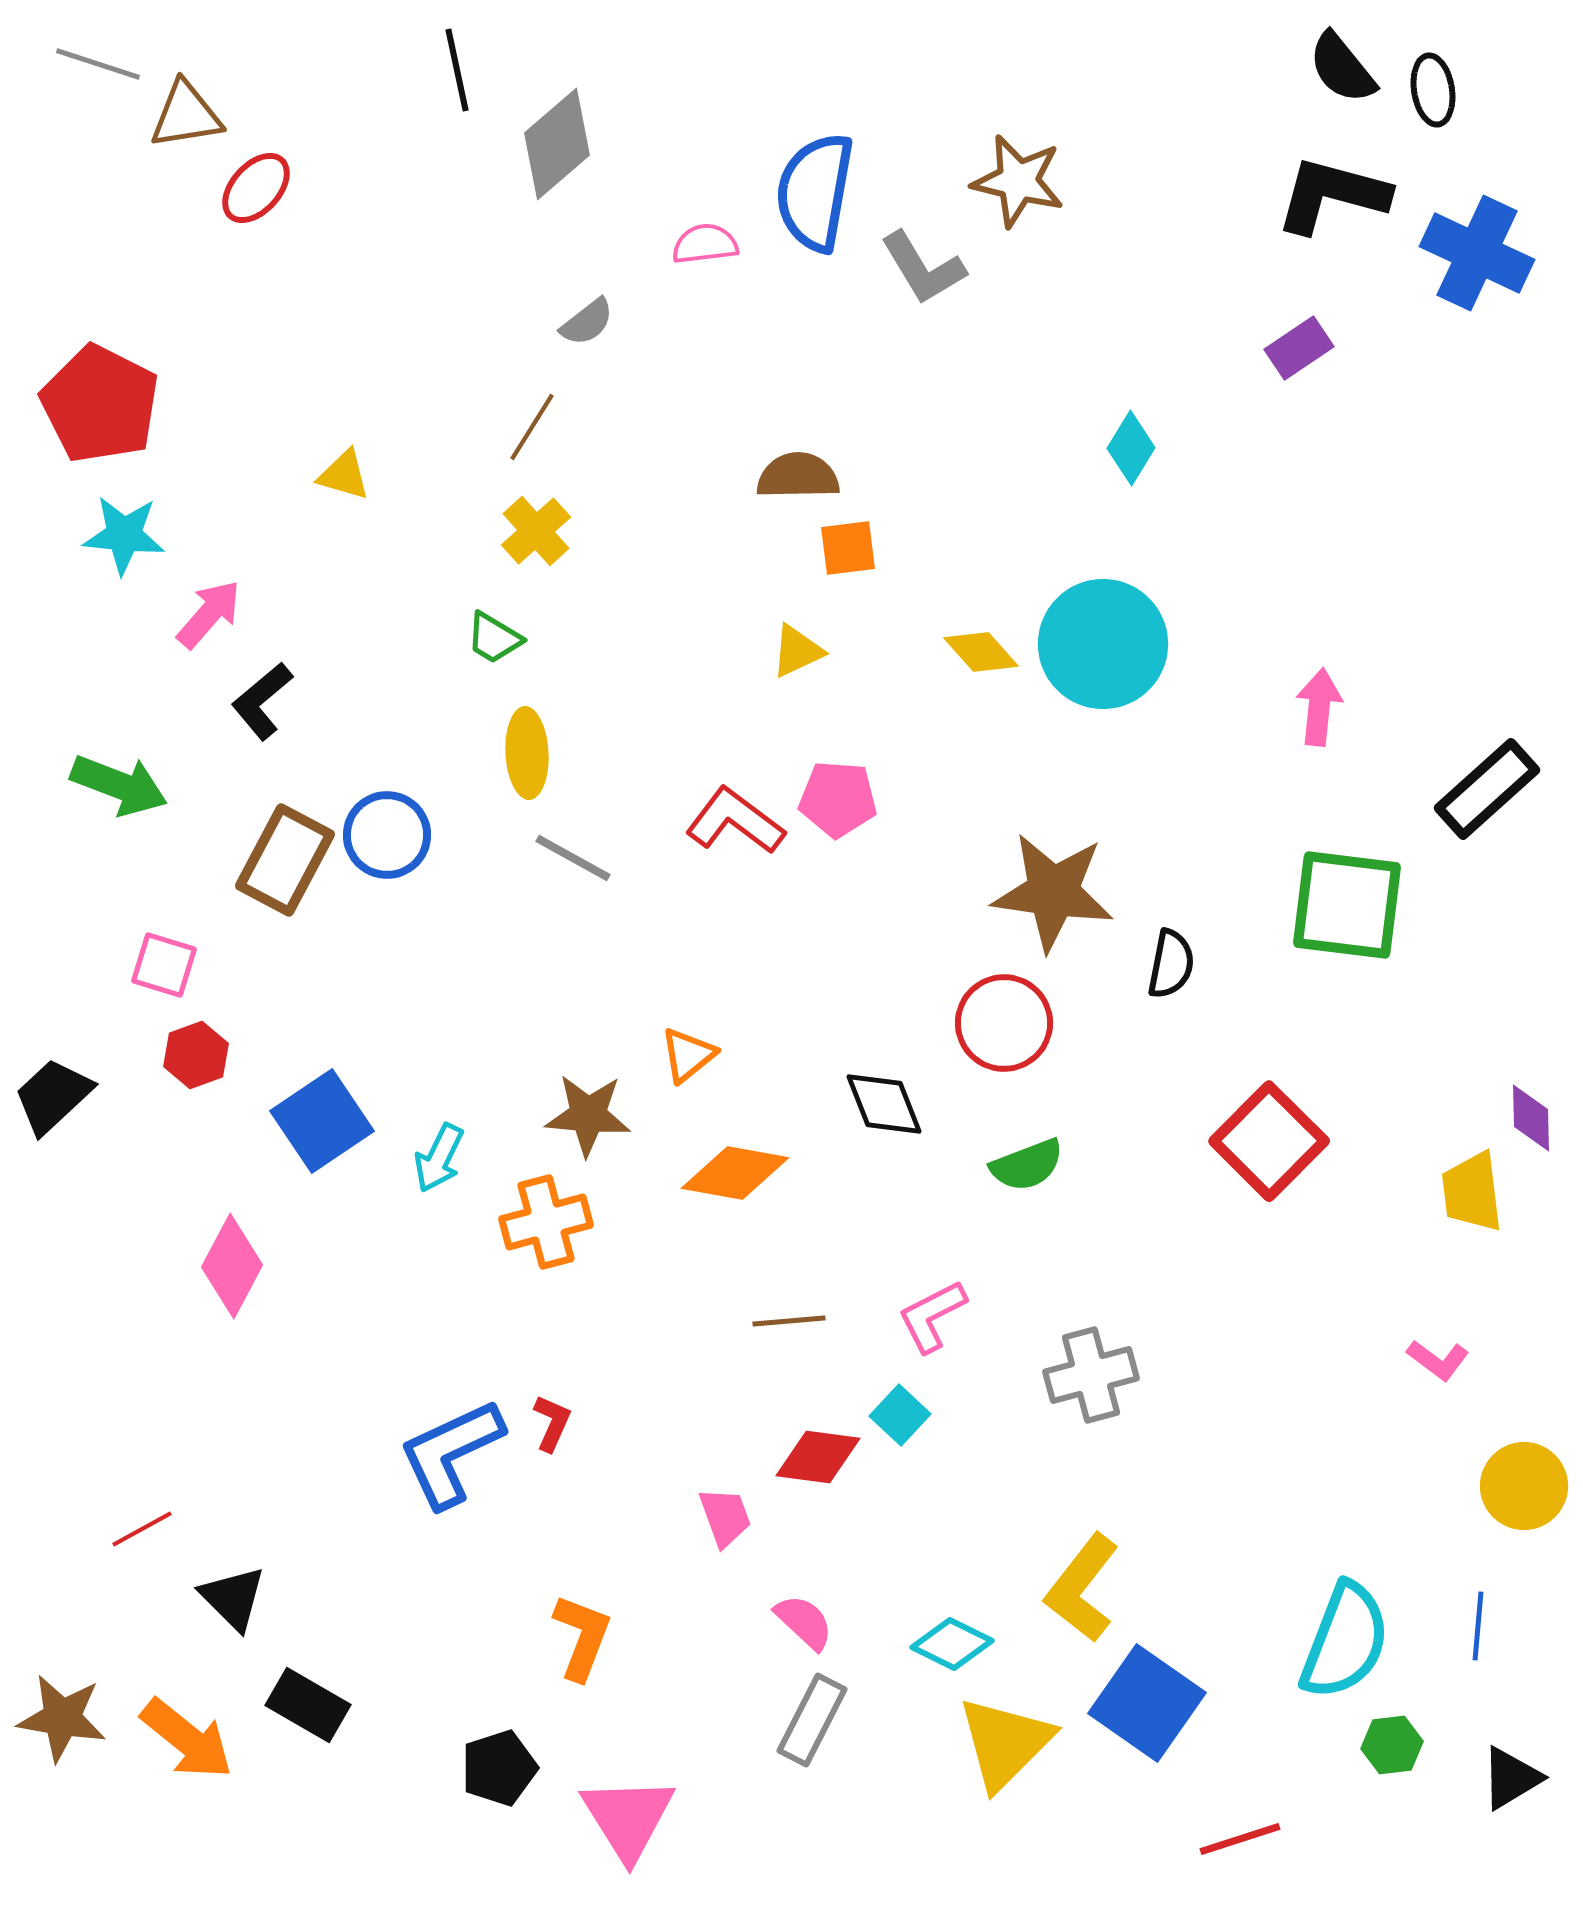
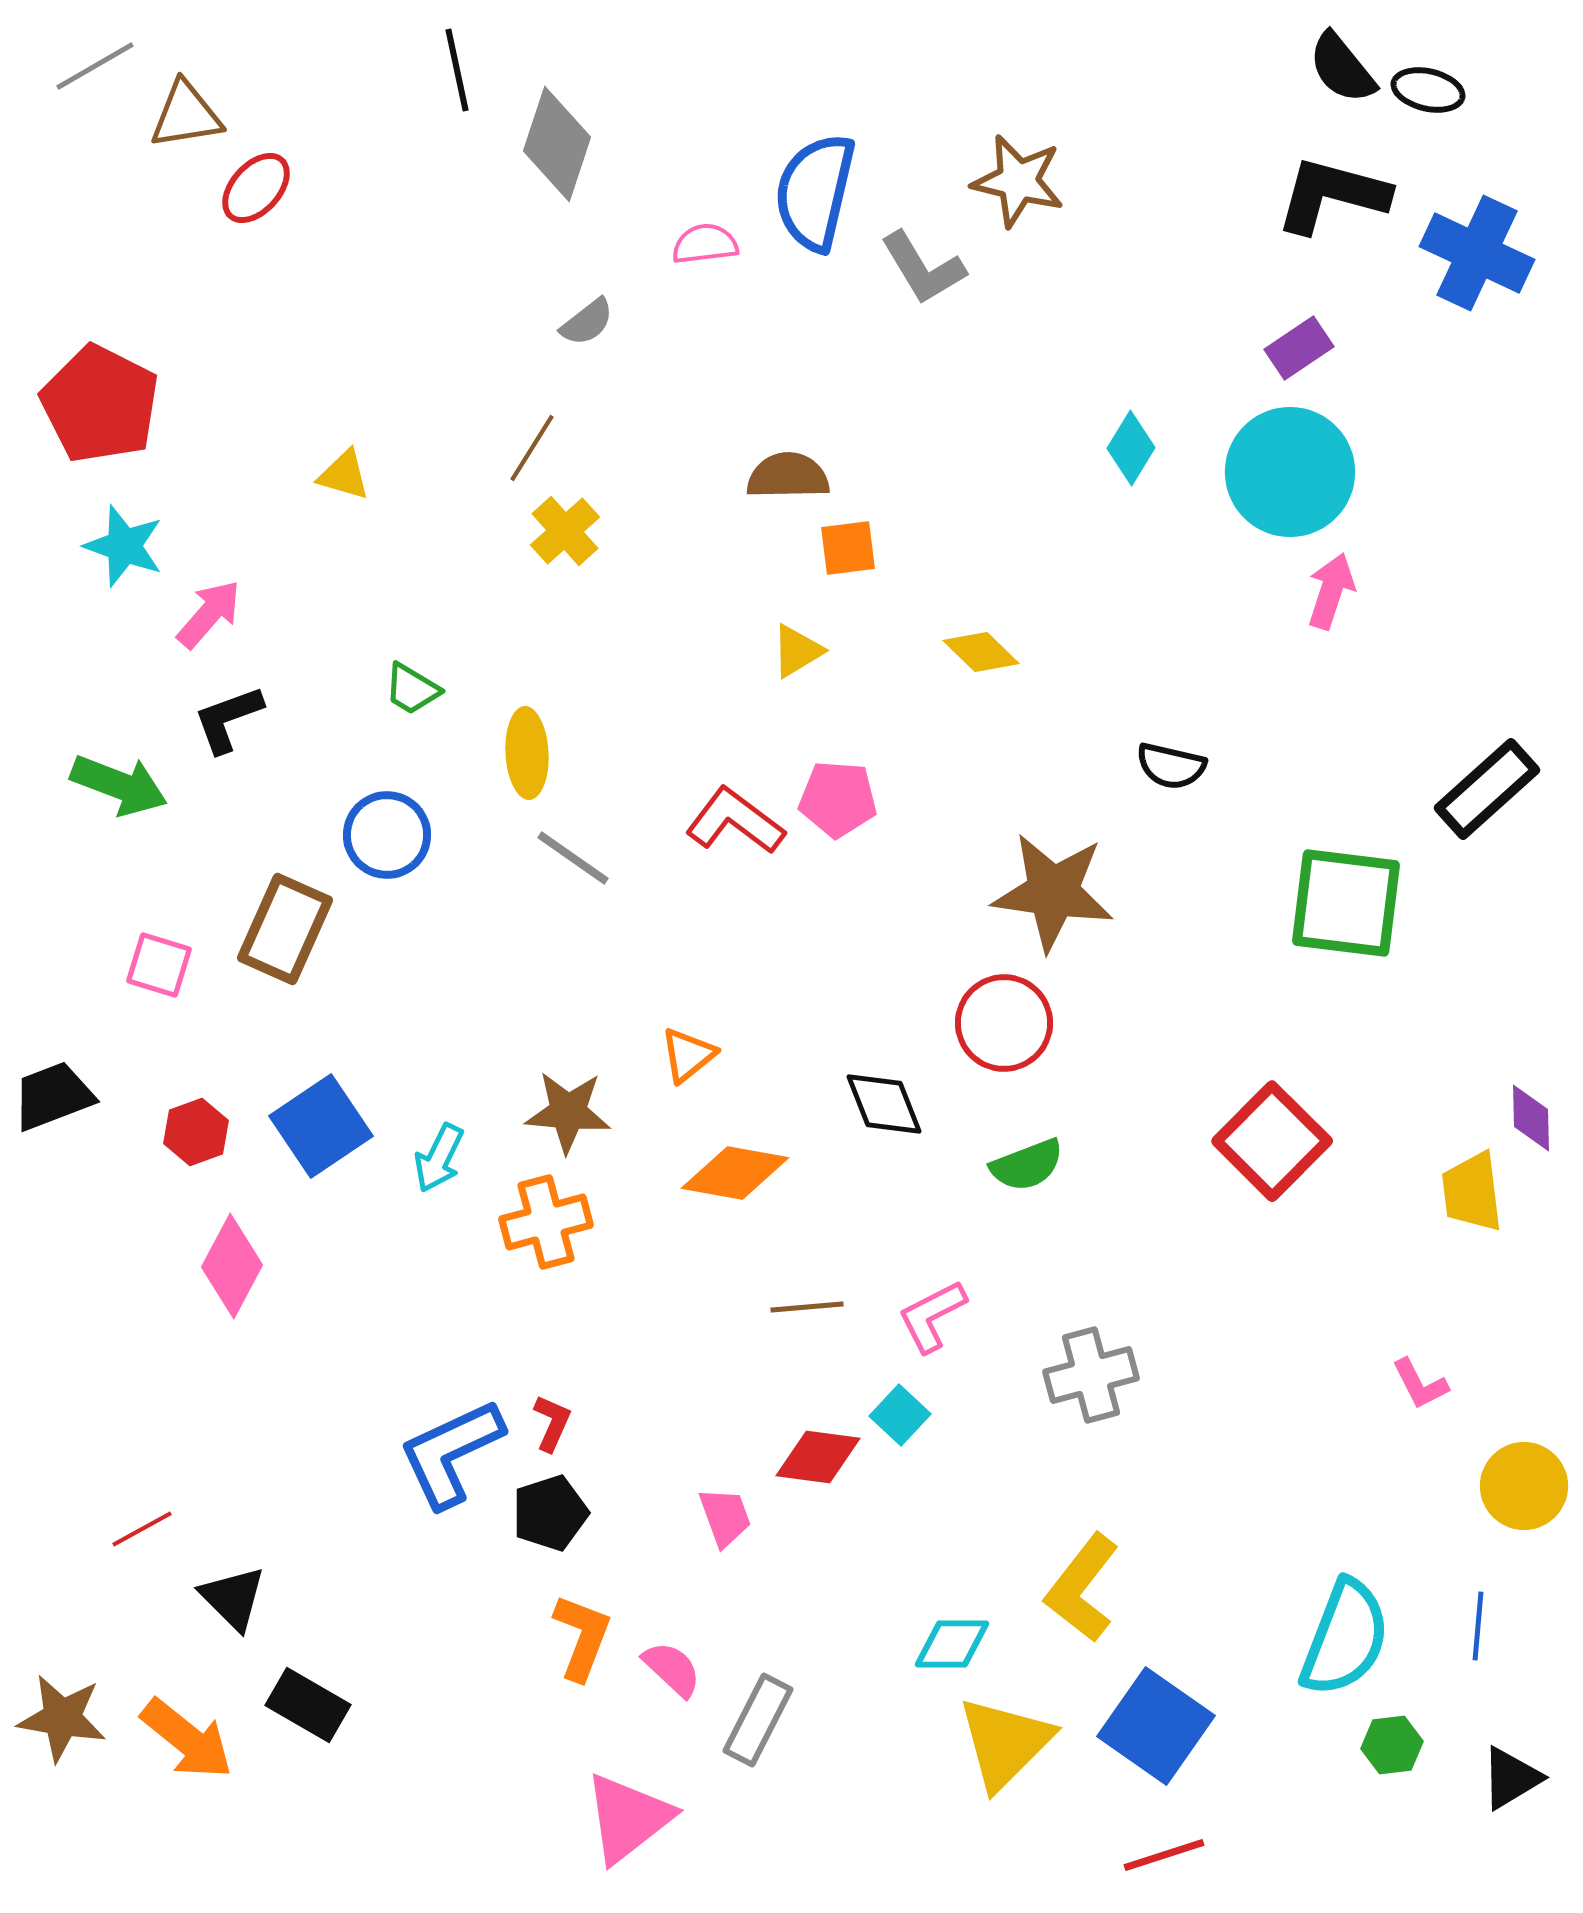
gray line at (98, 64): moved 3 px left, 2 px down; rotated 48 degrees counterclockwise
black ellipse at (1433, 90): moved 5 px left; rotated 68 degrees counterclockwise
gray diamond at (557, 144): rotated 31 degrees counterclockwise
blue semicircle at (815, 192): rotated 3 degrees clockwise
brown line at (532, 427): moved 21 px down
brown semicircle at (798, 476): moved 10 px left
yellow cross at (536, 531): moved 29 px right
cyan star at (124, 535): moved 11 px down; rotated 14 degrees clockwise
green trapezoid at (494, 638): moved 82 px left, 51 px down
cyan circle at (1103, 644): moved 187 px right, 172 px up
yellow triangle at (797, 651): rotated 6 degrees counterclockwise
yellow diamond at (981, 652): rotated 4 degrees counterclockwise
black L-shape at (262, 701): moved 34 px left, 18 px down; rotated 20 degrees clockwise
pink arrow at (1319, 707): moved 12 px right, 116 px up; rotated 12 degrees clockwise
gray line at (573, 858): rotated 6 degrees clockwise
brown rectangle at (285, 860): moved 69 px down; rotated 4 degrees counterclockwise
green square at (1347, 905): moved 1 px left, 2 px up
black semicircle at (1171, 964): moved 198 px up; rotated 92 degrees clockwise
pink square at (164, 965): moved 5 px left
red hexagon at (196, 1055): moved 77 px down
black trapezoid at (53, 1096): rotated 22 degrees clockwise
brown star at (588, 1115): moved 20 px left, 3 px up
blue square at (322, 1121): moved 1 px left, 5 px down
red square at (1269, 1141): moved 3 px right
brown line at (789, 1321): moved 18 px right, 14 px up
pink L-shape at (1438, 1360): moved 18 px left, 24 px down; rotated 26 degrees clockwise
pink semicircle at (804, 1622): moved 132 px left, 47 px down
cyan semicircle at (1345, 1641): moved 3 px up
cyan diamond at (952, 1644): rotated 26 degrees counterclockwise
blue square at (1147, 1703): moved 9 px right, 23 px down
gray rectangle at (812, 1720): moved 54 px left
black pentagon at (499, 1768): moved 51 px right, 255 px up
pink triangle at (628, 1818): rotated 24 degrees clockwise
red line at (1240, 1839): moved 76 px left, 16 px down
